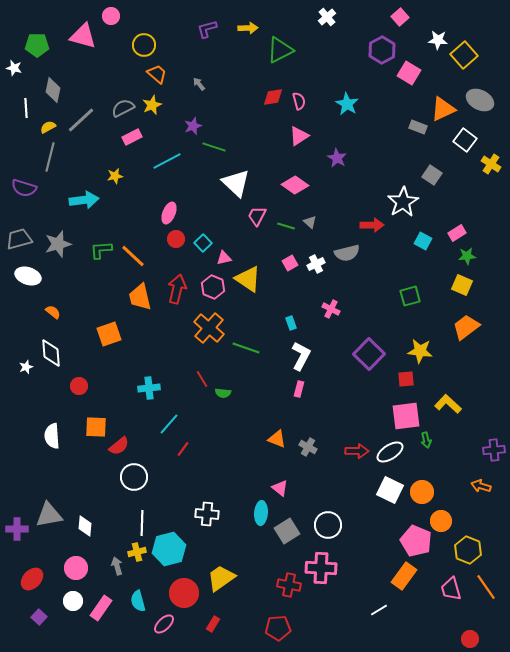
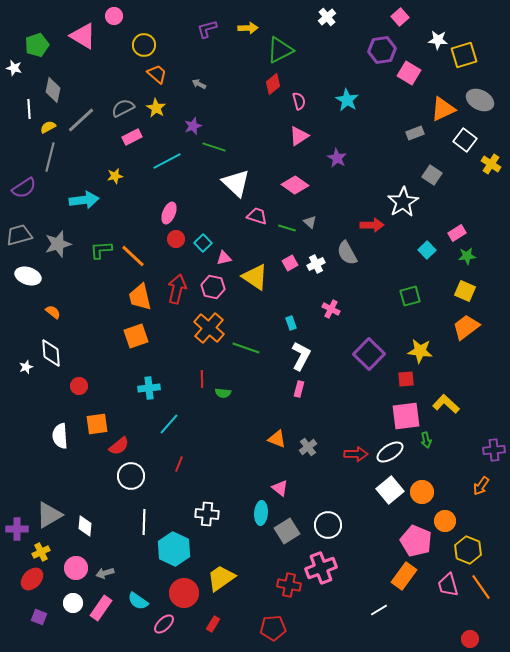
pink circle at (111, 16): moved 3 px right
pink triangle at (83, 36): rotated 16 degrees clockwise
green pentagon at (37, 45): rotated 20 degrees counterclockwise
purple hexagon at (382, 50): rotated 20 degrees clockwise
yellow square at (464, 55): rotated 24 degrees clockwise
gray arrow at (199, 84): rotated 24 degrees counterclockwise
red diamond at (273, 97): moved 13 px up; rotated 30 degrees counterclockwise
cyan star at (347, 104): moved 4 px up
yellow star at (152, 105): moved 4 px right, 3 px down; rotated 18 degrees counterclockwise
white line at (26, 108): moved 3 px right, 1 px down
gray rectangle at (418, 127): moved 3 px left, 6 px down; rotated 42 degrees counterclockwise
purple semicircle at (24, 188): rotated 50 degrees counterclockwise
pink trapezoid at (257, 216): rotated 80 degrees clockwise
green line at (286, 226): moved 1 px right, 2 px down
gray trapezoid at (19, 239): moved 4 px up
cyan square at (423, 241): moved 4 px right, 9 px down; rotated 18 degrees clockwise
gray semicircle at (347, 253): rotated 75 degrees clockwise
yellow triangle at (248, 279): moved 7 px right, 2 px up
yellow square at (462, 285): moved 3 px right, 6 px down
pink hexagon at (213, 287): rotated 10 degrees counterclockwise
orange square at (109, 334): moved 27 px right, 2 px down
red line at (202, 379): rotated 30 degrees clockwise
yellow L-shape at (448, 404): moved 2 px left
orange square at (96, 427): moved 1 px right, 3 px up; rotated 10 degrees counterclockwise
white semicircle at (52, 436): moved 8 px right
gray cross at (308, 447): rotated 24 degrees clockwise
red line at (183, 449): moved 4 px left, 15 px down; rotated 14 degrees counterclockwise
red arrow at (357, 451): moved 1 px left, 3 px down
white circle at (134, 477): moved 3 px left, 1 px up
orange arrow at (481, 486): rotated 72 degrees counterclockwise
white square at (390, 490): rotated 24 degrees clockwise
gray triangle at (49, 515): rotated 20 degrees counterclockwise
orange circle at (441, 521): moved 4 px right
white line at (142, 523): moved 2 px right, 1 px up
cyan hexagon at (169, 549): moved 5 px right; rotated 20 degrees counterclockwise
yellow cross at (137, 552): moved 96 px left; rotated 12 degrees counterclockwise
gray arrow at (117, 566): moved 12 px left, 7 px down; rotated 90 degrees counterclockwise
pink cross at (321, 568): rotated 24 degrees counterclockwise
orange line at (486, 587): moved 5 px left
pink trapezoid at (451, 589): moved 3 px left, 4 px up
white circle at (73, 601): moved 2 px down
cyan semicircle at (138, 601): rotated 40 degrees counterclockwise
purple square at (39, 617): rotated 21 degrees counterclockwise
red pentagon at (278, 628): moved 5 px left
